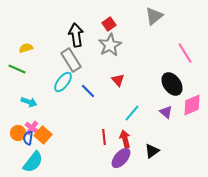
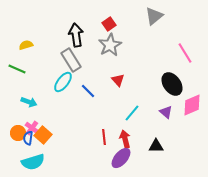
yellow semicircle: moved 3 px up
black triangle: moved 4 px right, 5 px up; rotated 35 degrees clockwise
cyan semicircle: rotated 35 degrees clockwise
